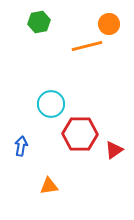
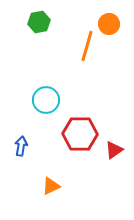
orange line: rotated 60 degrees counterclockwise
cyan circle: moved 5 px left, 4 px up
orange triangle: moved 2 px right; rotated 18 degrees counterclockwise
